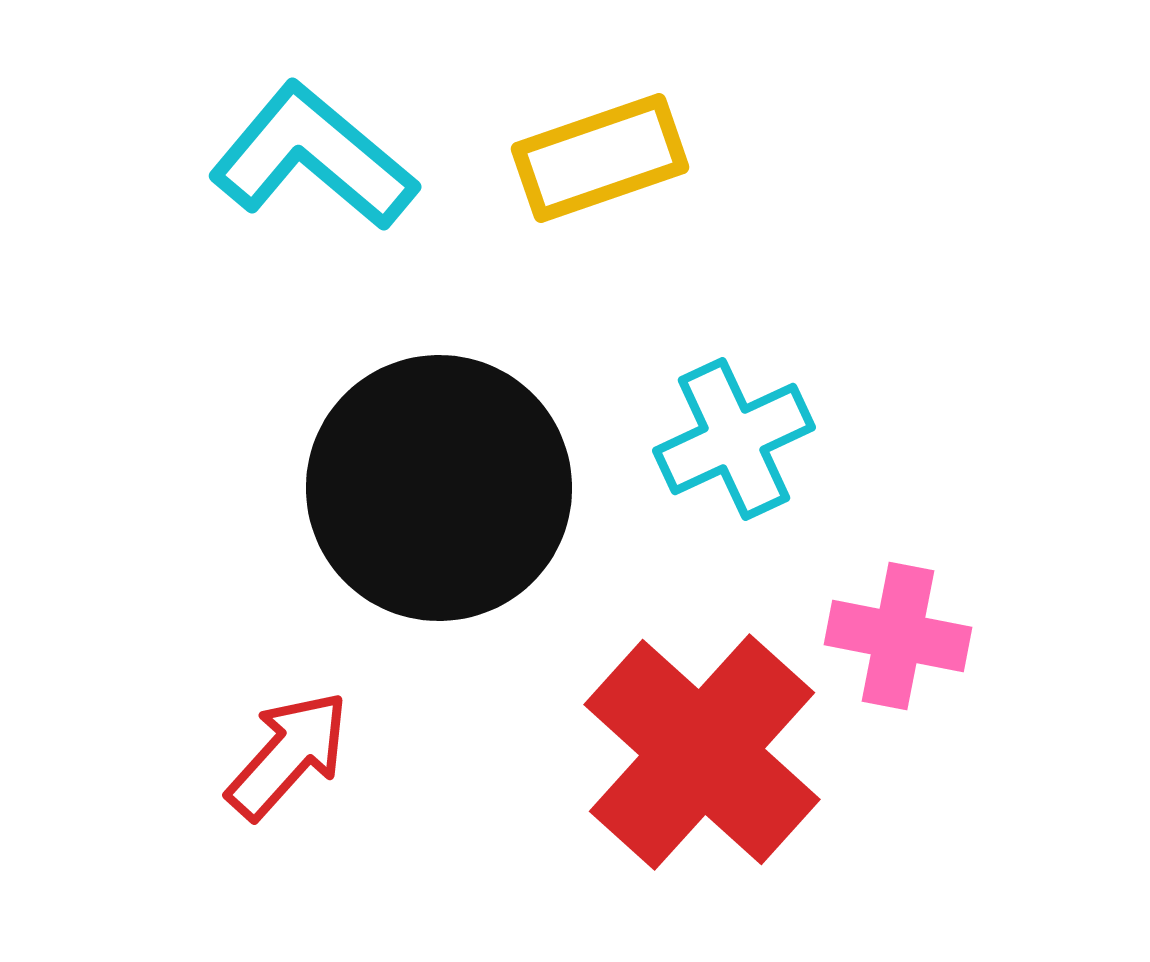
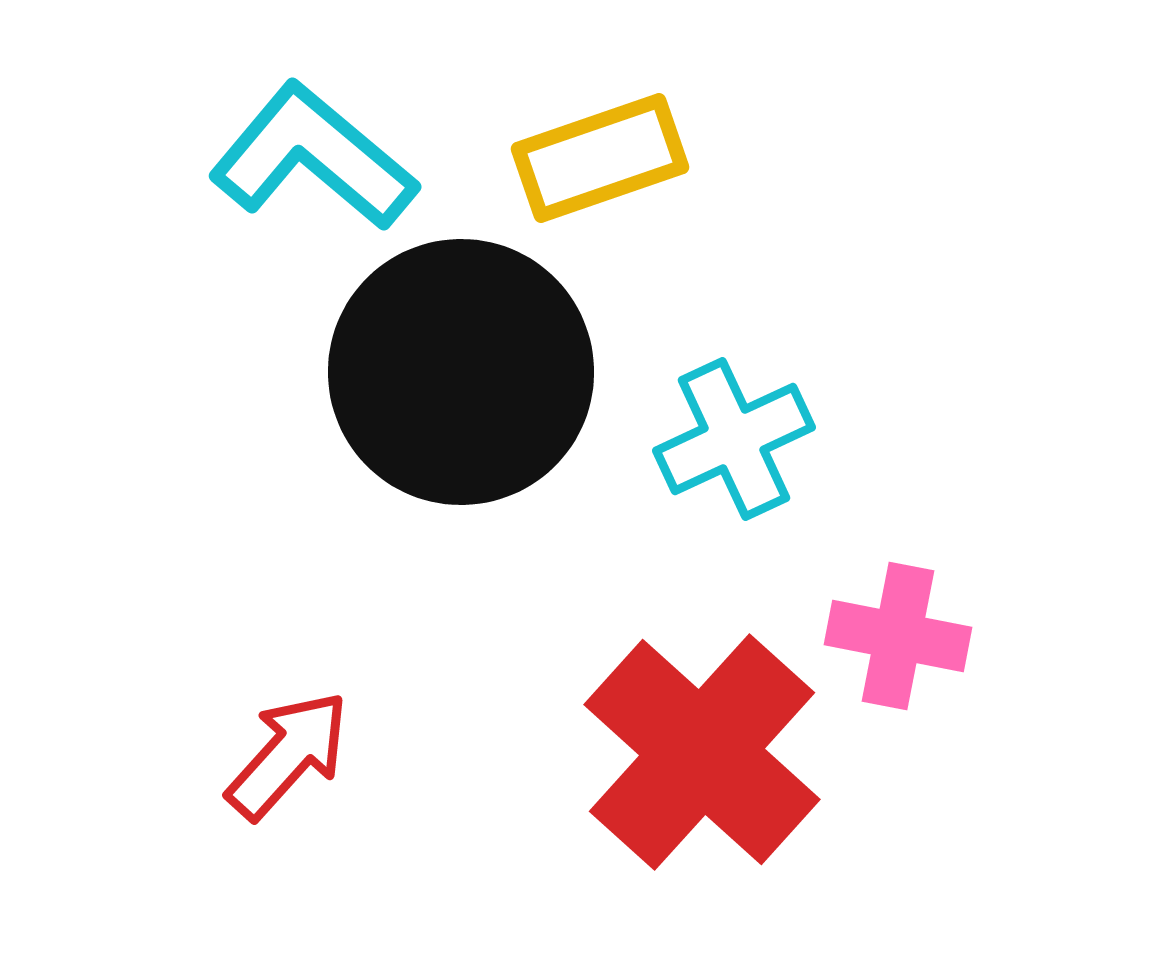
black circle: moved 22 px right, 116 px up
